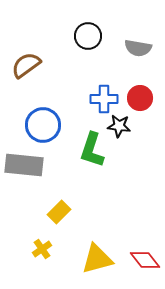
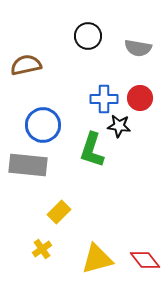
brown semicircle: rotated 24 degrees clockwise
gray rectangle: moved 4 px right
